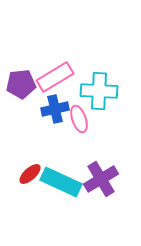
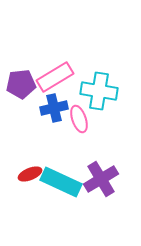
cyan cross: rotated 6 degrees clockwise
blue cross: moved 1 px left, 1 px up
red ellipse: rotated 20 degrees clockwise
